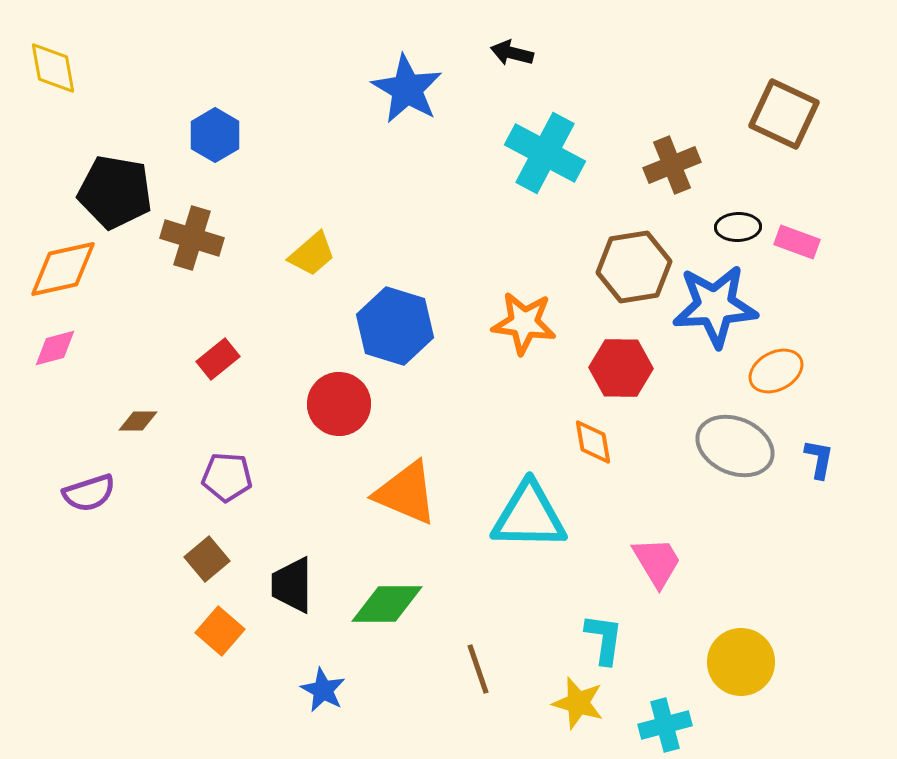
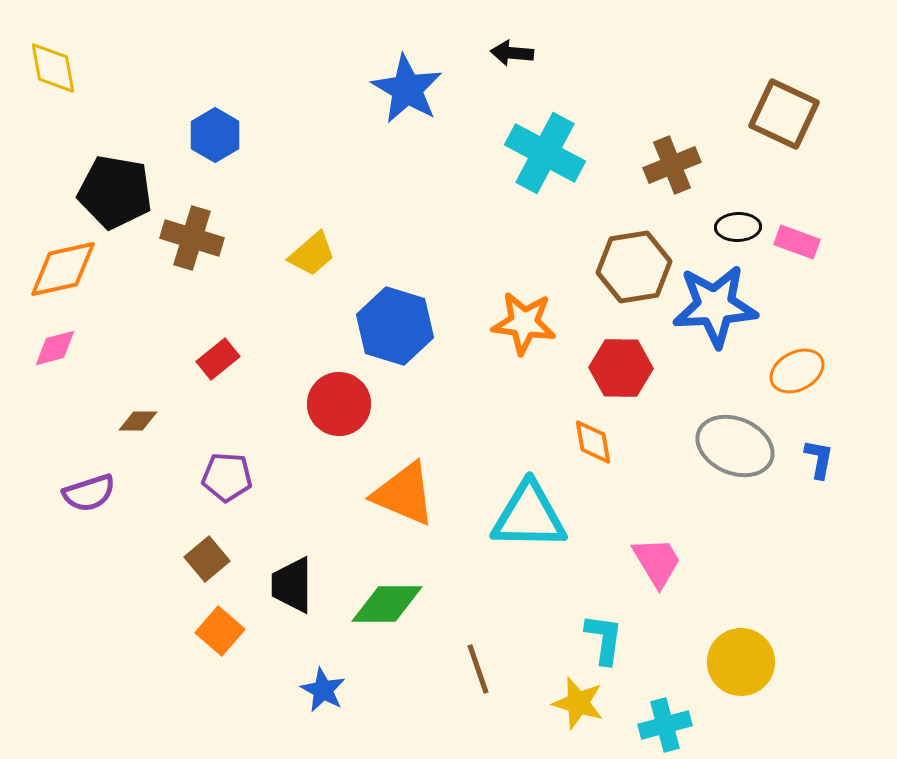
black arrow at (512, 53): rotated 9 degrees counterclockwise
orange ellipse at (776, 371): moved 21 px right
orange triangle at (406, 493): moved 2 px left, 1 px down
